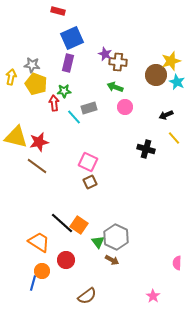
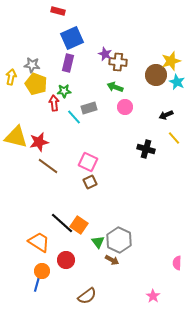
brown line: moved 11 px right
gray hexagon: moved 3 px right, 3 px down
blue line: moved 4 px right, 1 px down
